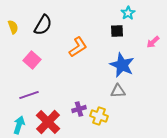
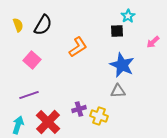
cyan star: moved 3 px down
yellow semicircle: moved 5 px right, 2 px up
cyan arrow: moved 1 px left
